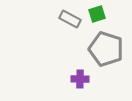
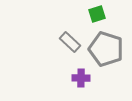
gray rectangle: moved 23 px down; rotated 15 degrees clockwise
purple cross: moved 1 px right, 1 px up
